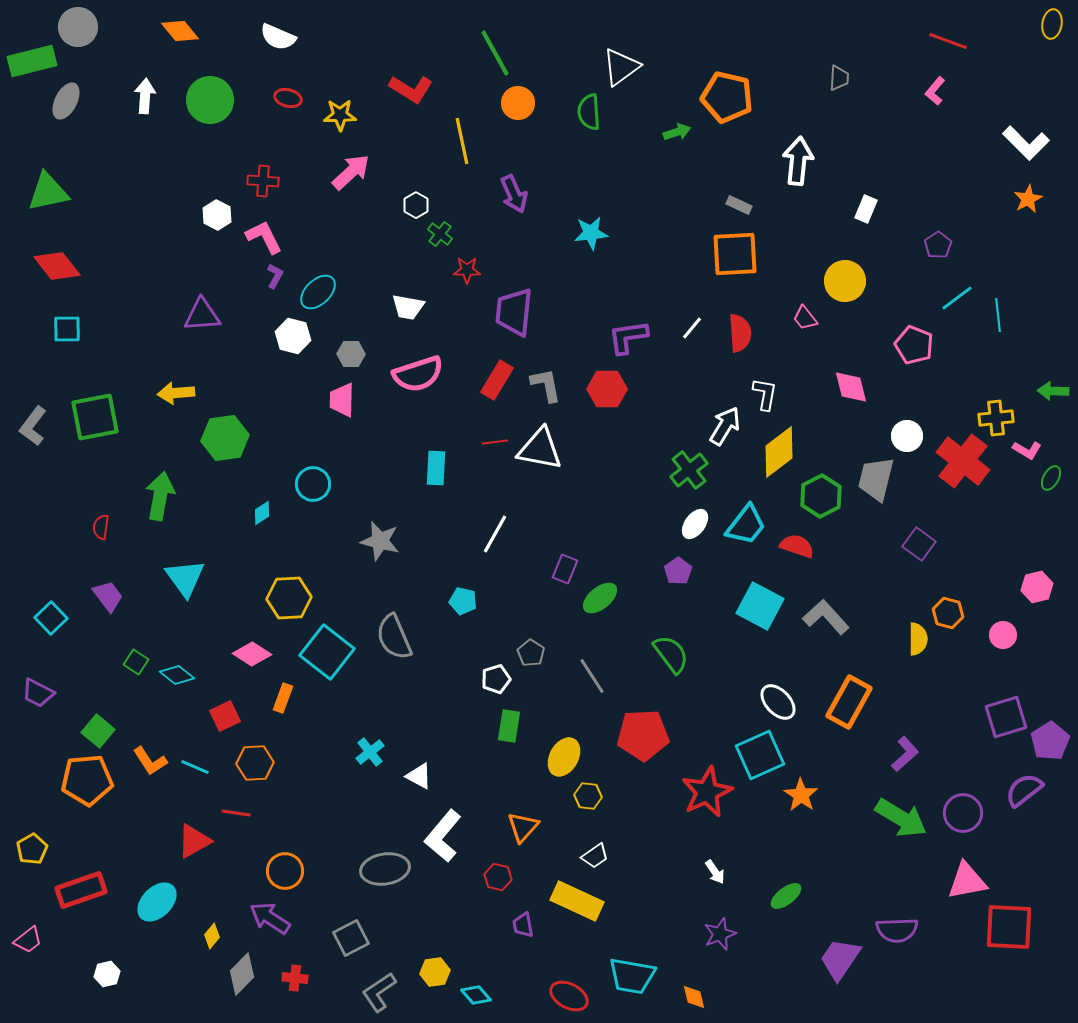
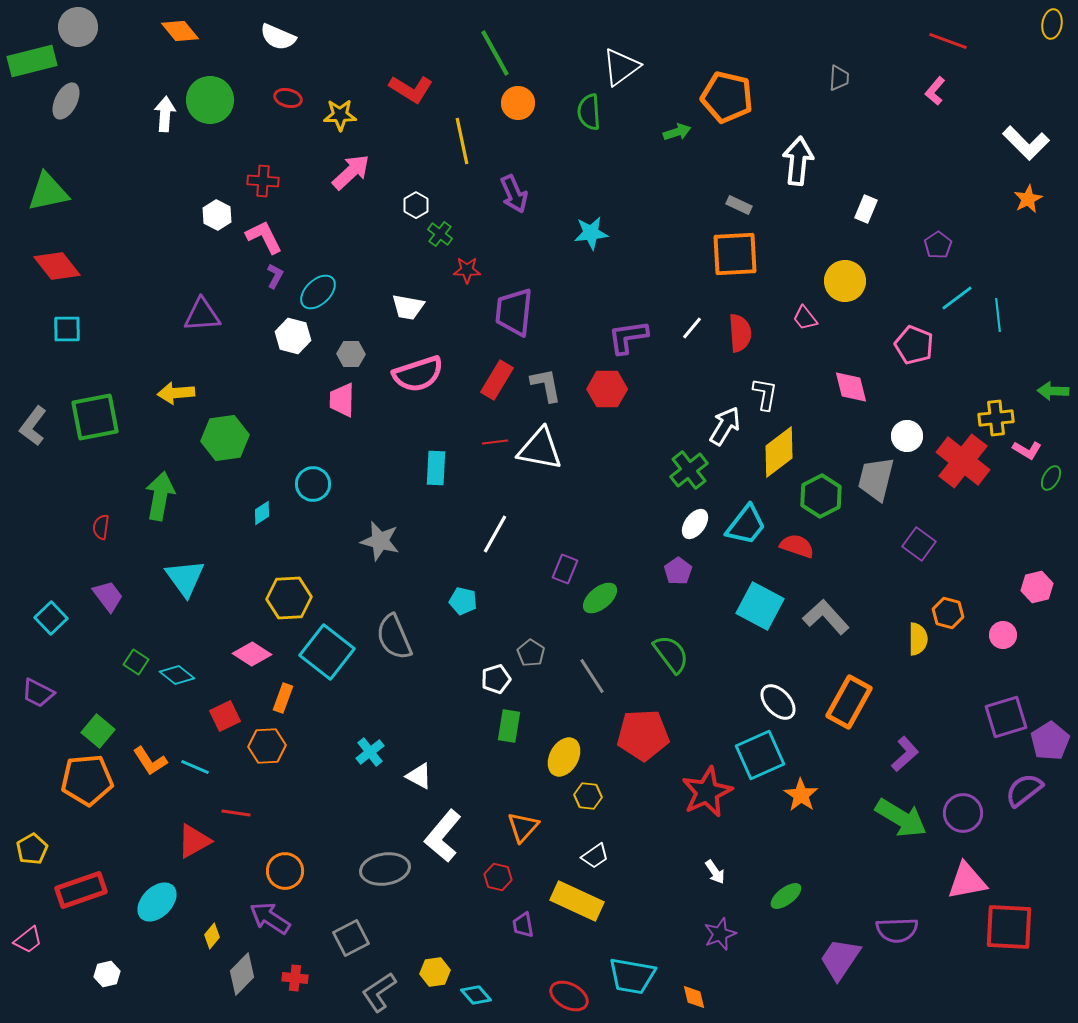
white arrow at (145, 96): moved 20 px right, 18 px down
orange hexagon at (255, 763): moved 12 px right, 17 px up
